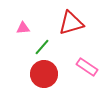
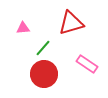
green line: moved 1 px right, 1 px down
pink rectangle: moved 3 px up
